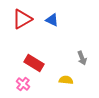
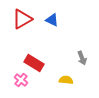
pink cross: moved 2 px left, 4 px up
